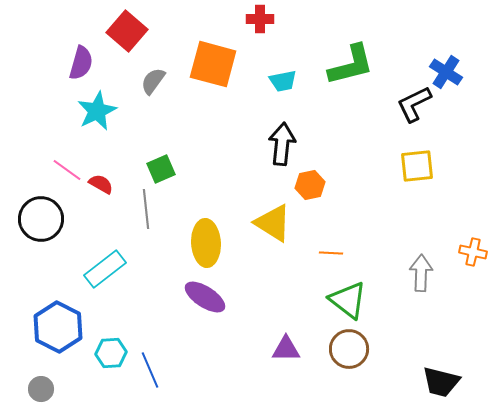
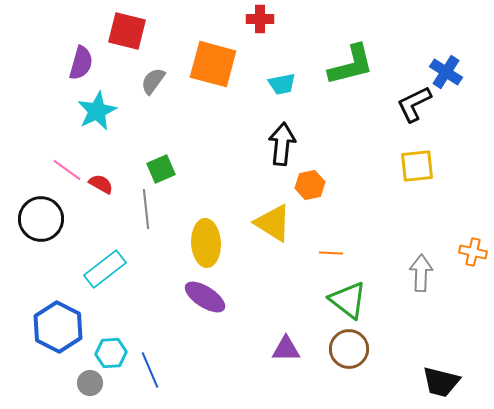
red square: rotated 27 degrees counterclockwise
cyan trapezoid: moved 1 px left, 3 px down
gray circle: moved 49 px right, 6 px up
